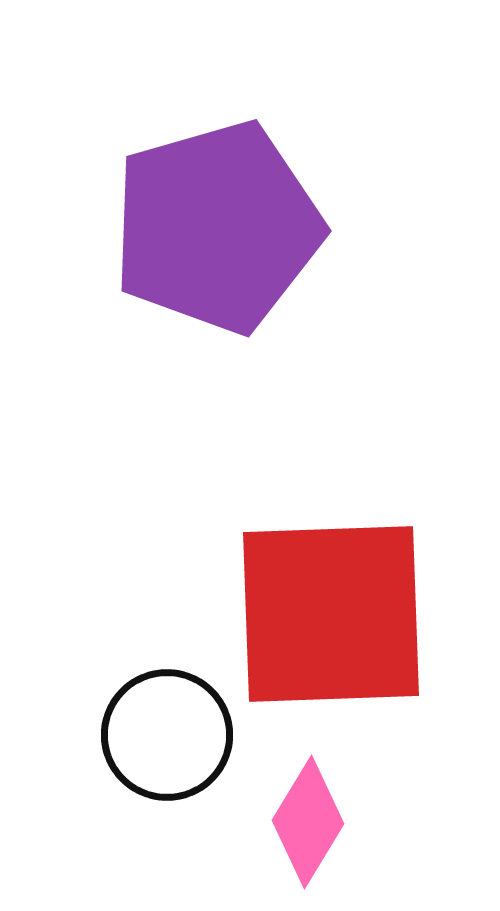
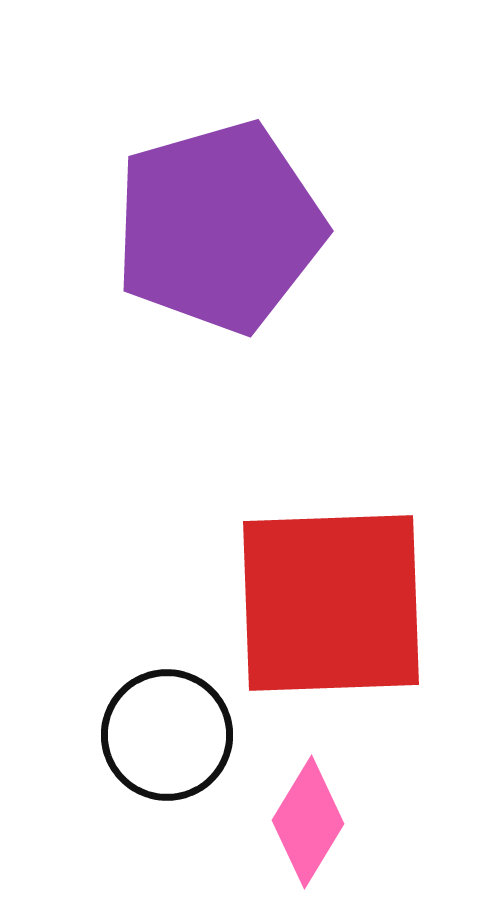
purple pentagon: moved 2 px right
red square: moved 11 px up
